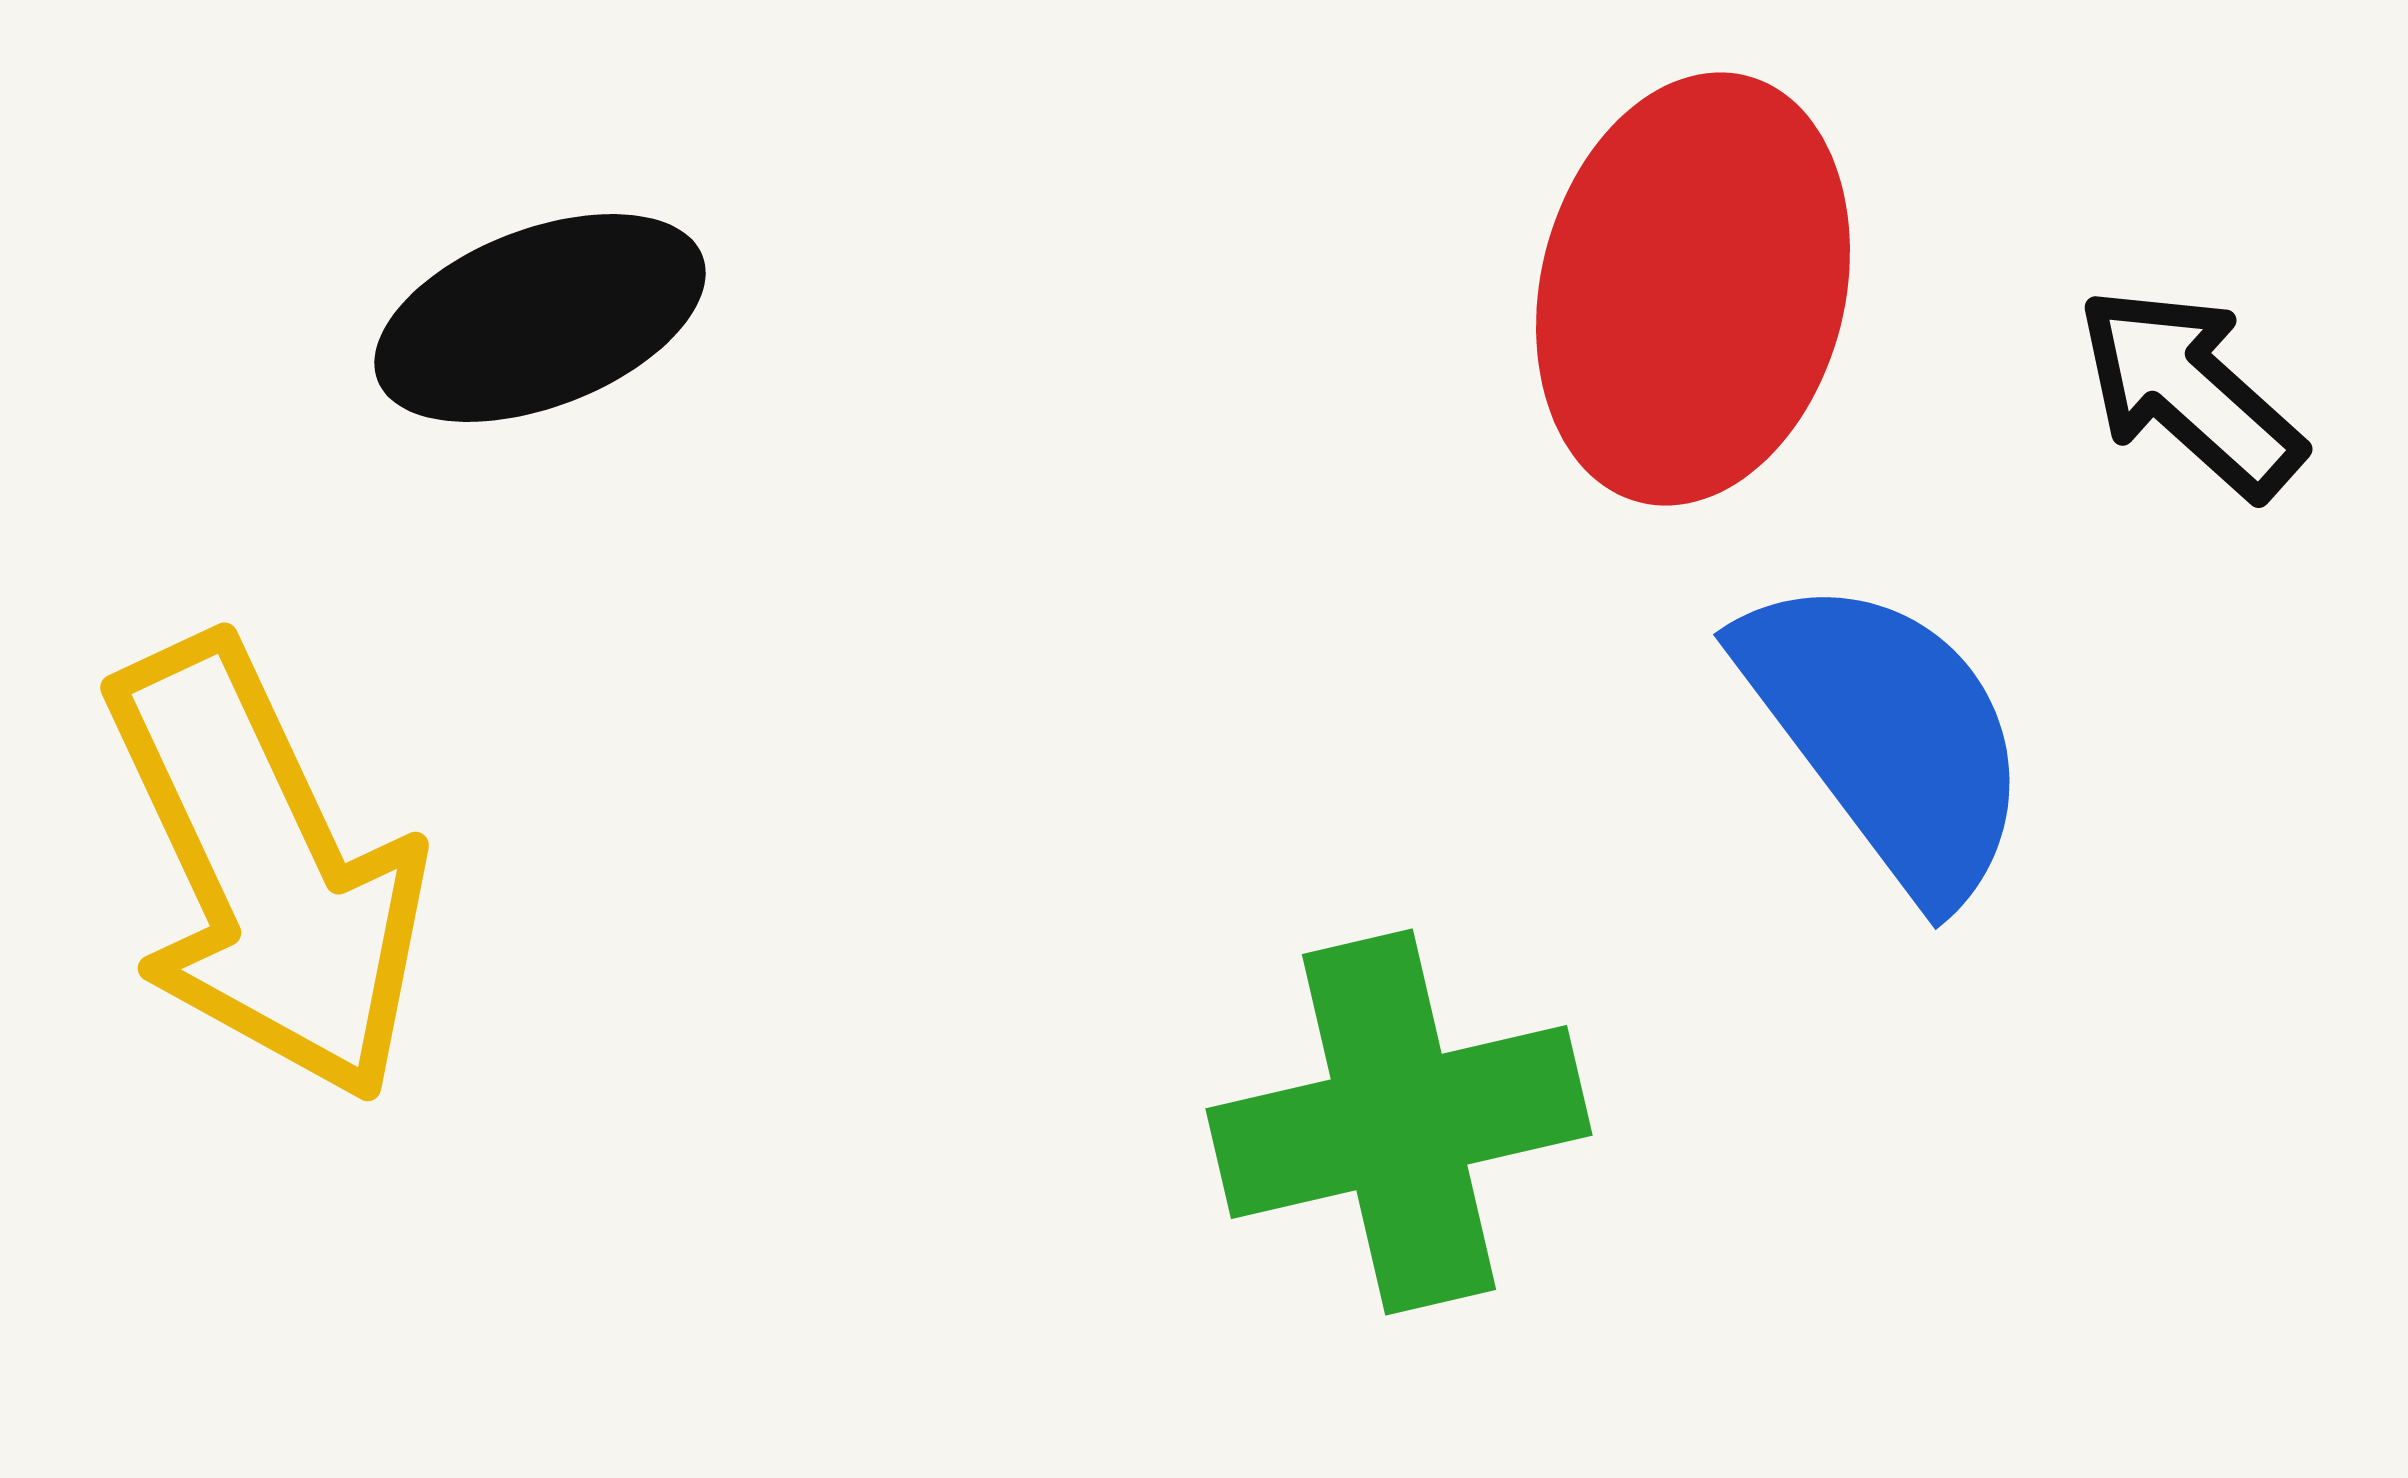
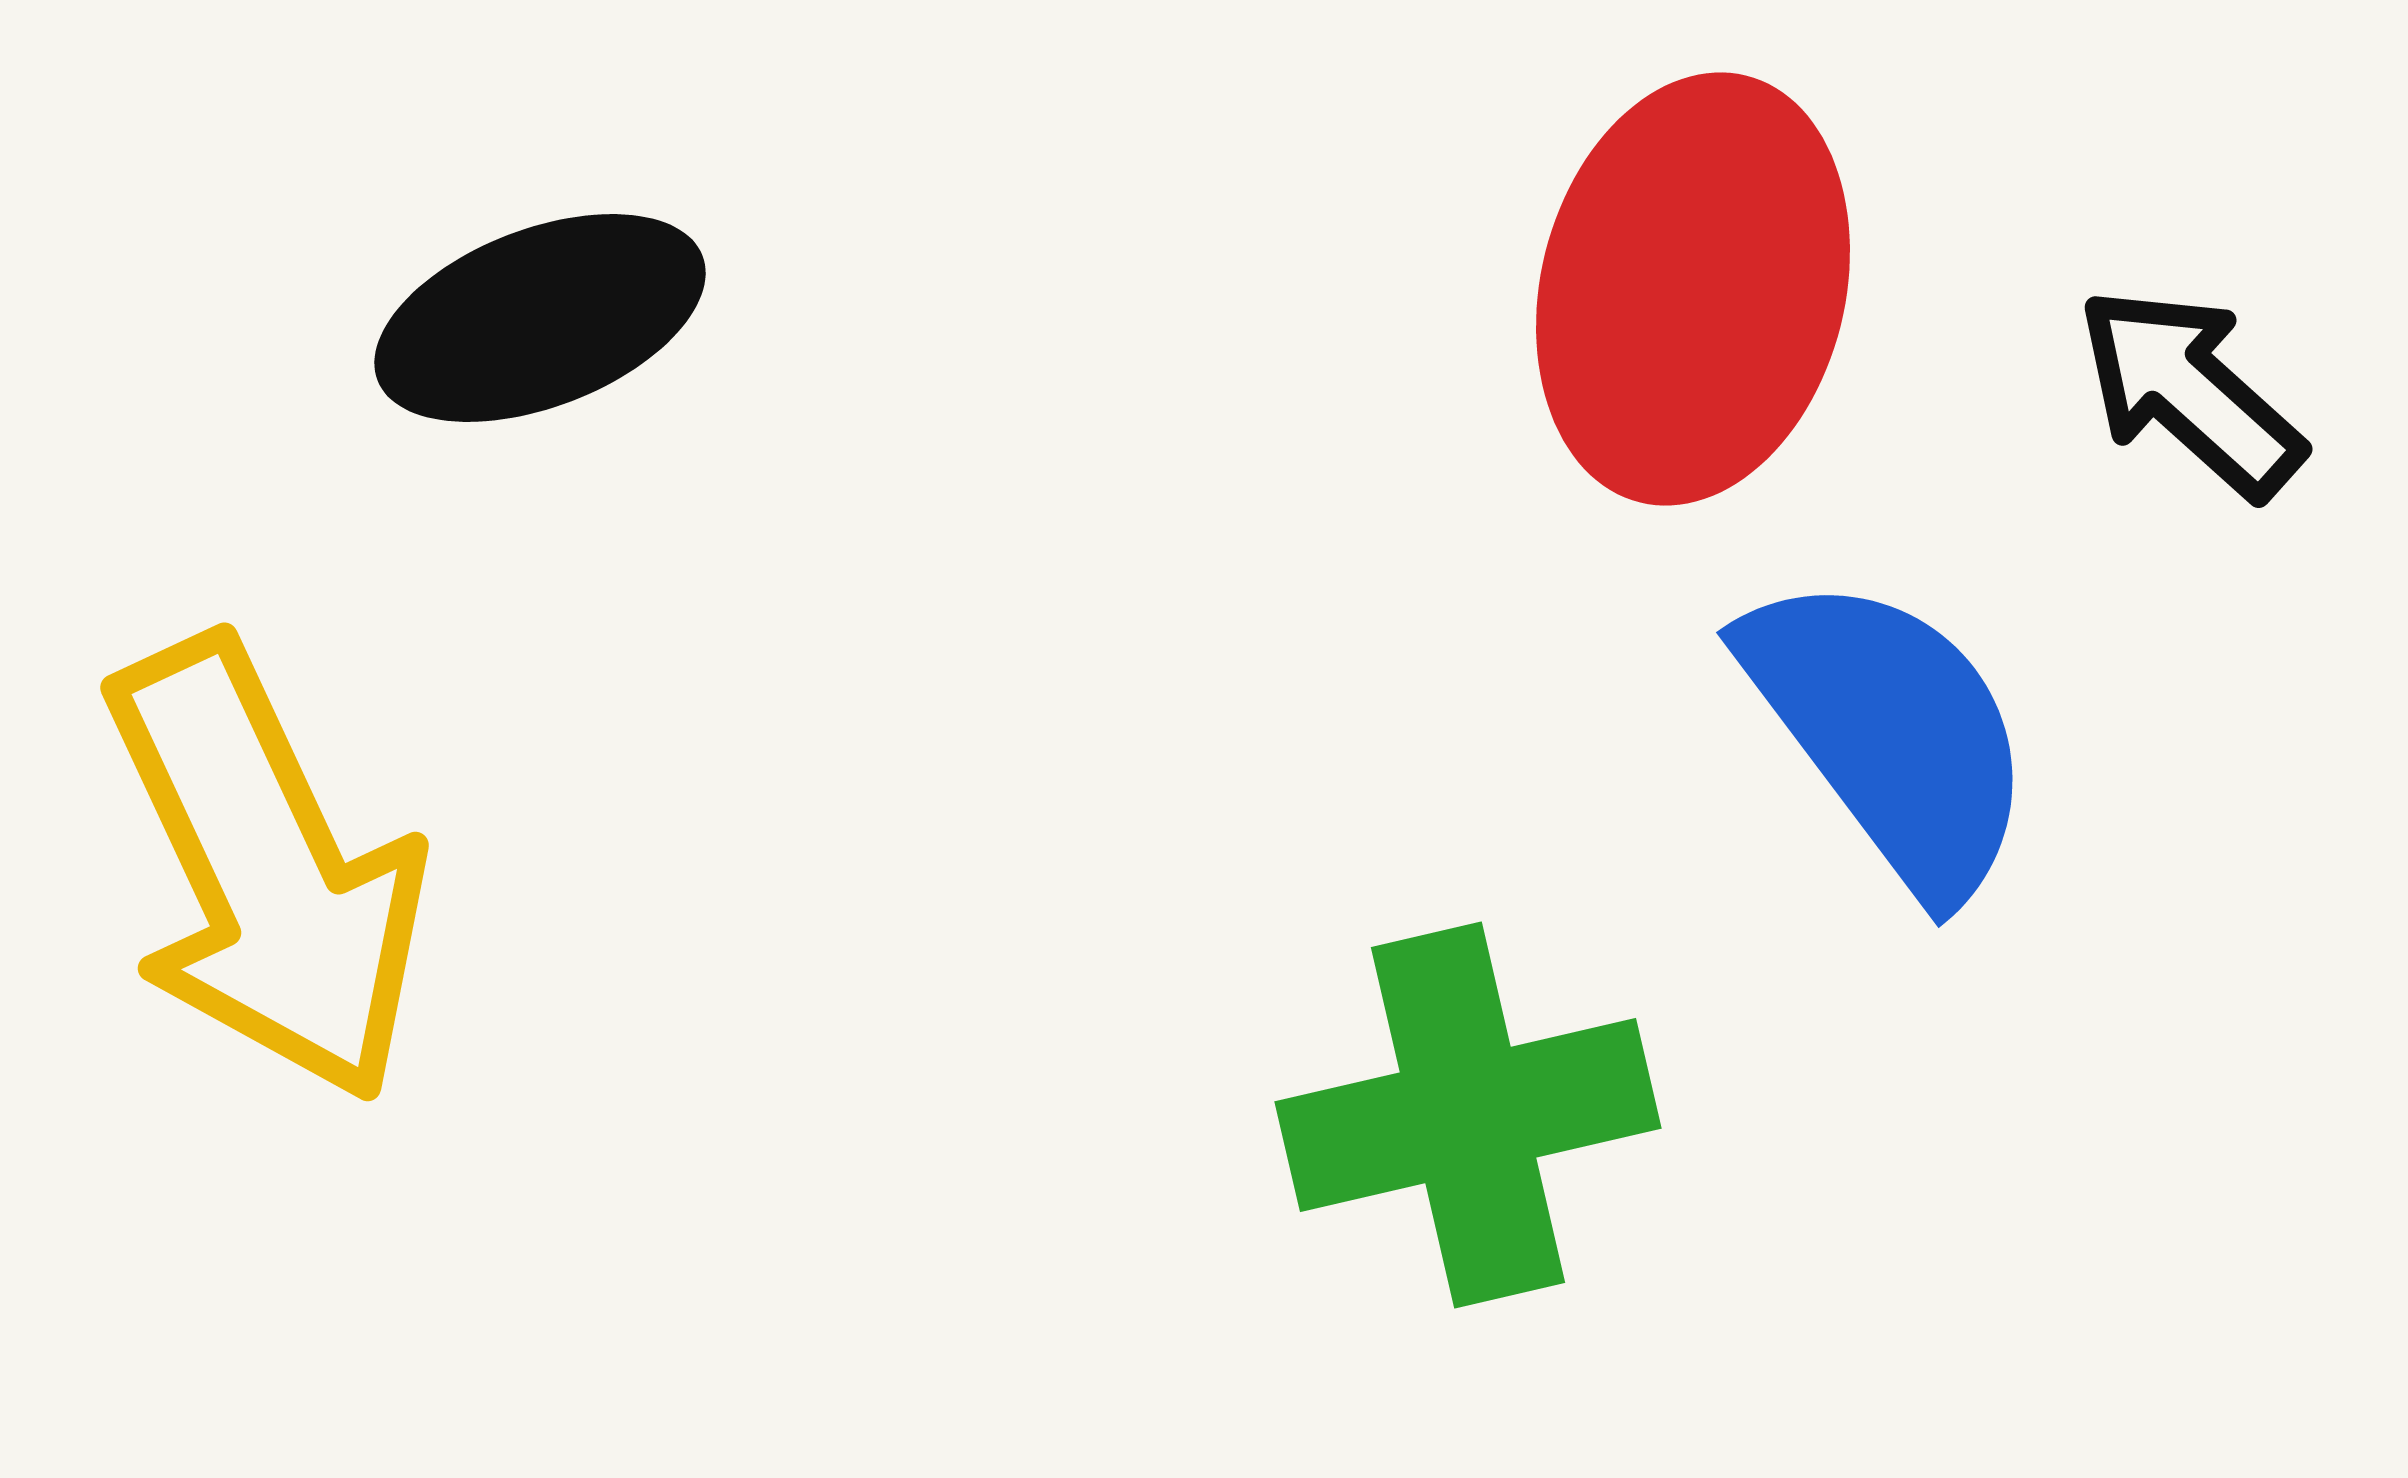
blue semicircle: moved 3 px right, 2 px up
green cross: moved 69 px right, 7 px up
